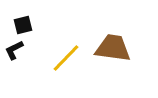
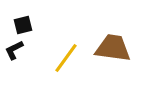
yellow line: rotated 8 degrees counterclockwise
